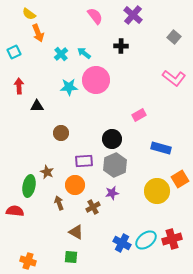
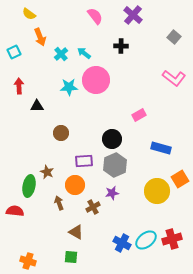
orange arrow: moved 2 px right, 4 px down
